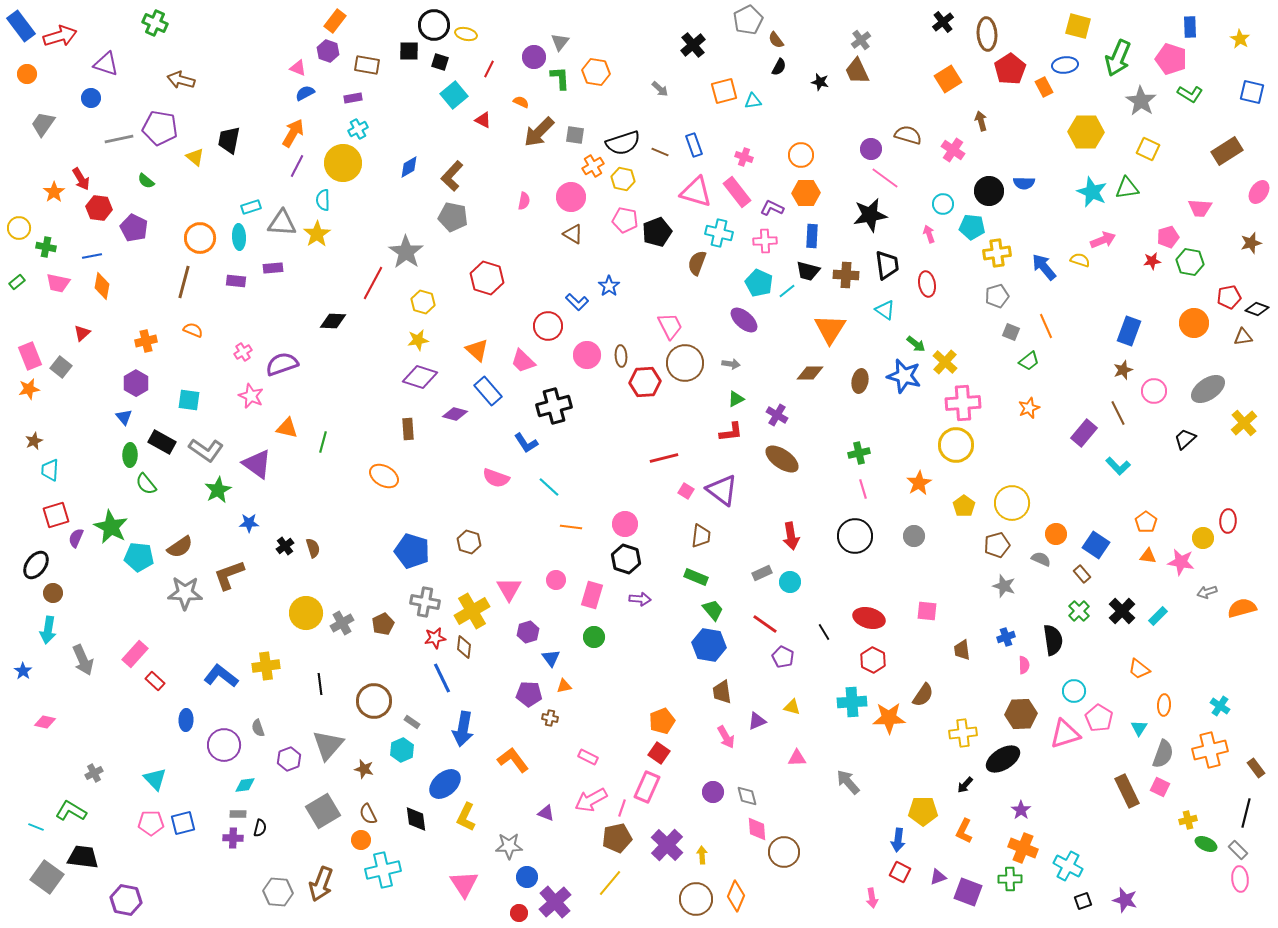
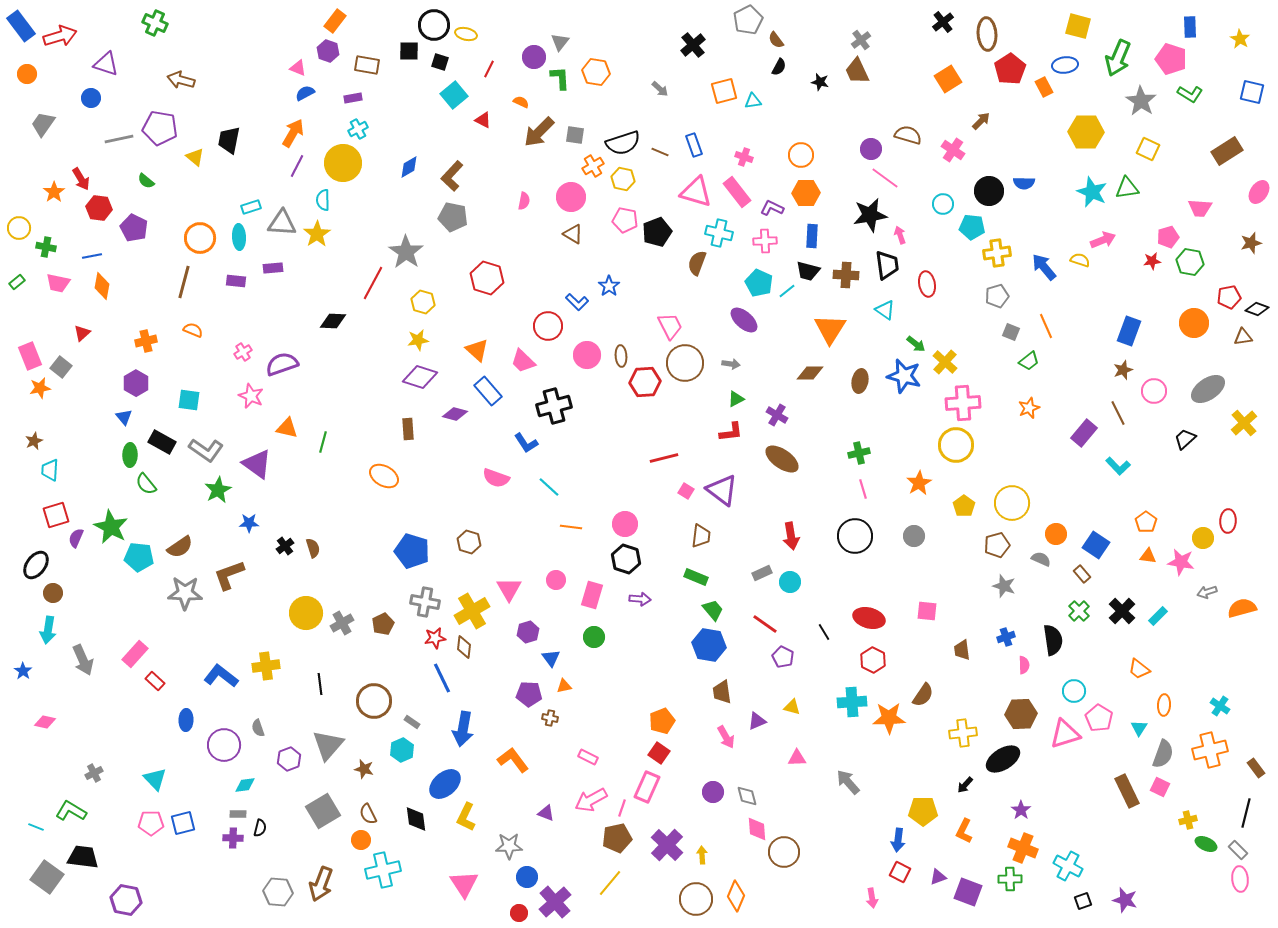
brown arrow at (981, 121): rotated 60 degrees clockwise
pink arrow at (929, 234): moved 29 px left, 1 px down
orange star at (29, 389): moved 11 px right, 1 px up
